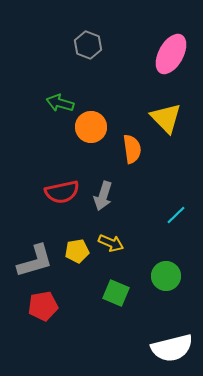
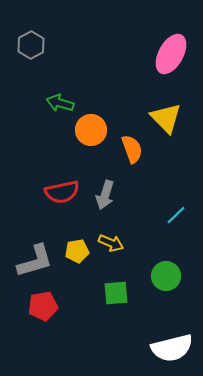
gray hexagon: moved 57 px left; rotated 12 degrees clockwise
orange circle: moved 3 px down
orange semicircle: rotated 12 degrees counterclockwise
gray arrow: moved 2 px right, 1 px up
green square: rotated 28 degrees counterclockwise
